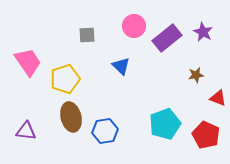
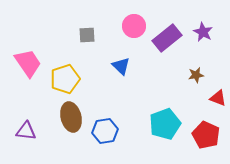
pink trapezoid: moved 1 px down
